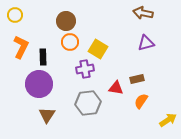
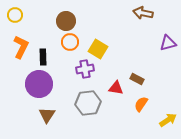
purple triangle: moved 22 px right
brown rectangle: rotated 40 degrees clockwise
orange semicircle: moved 3 px down
